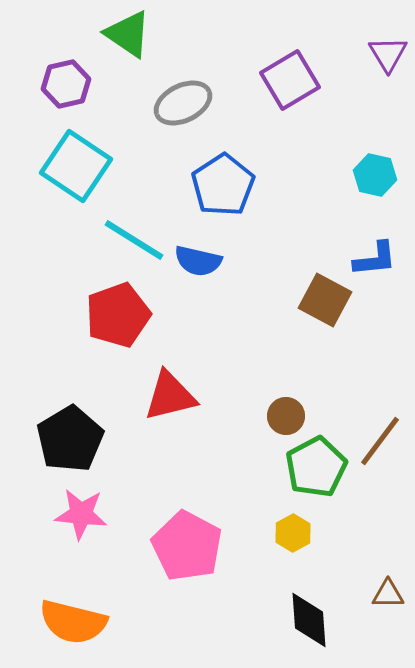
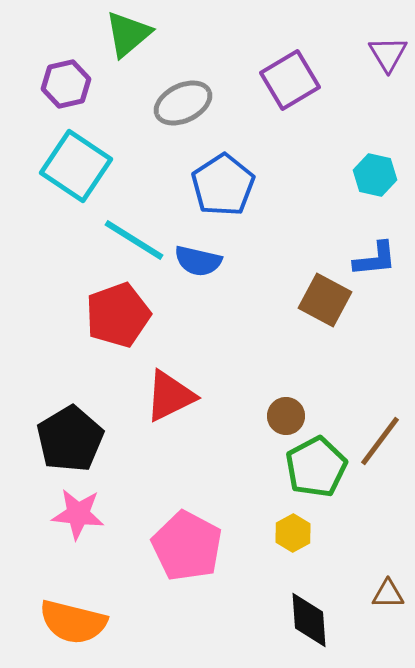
green triangle: rotated 46 degrees clockwise
red triangle: rotated 12 degrees counterclockwise
pink star: moved 3 px left
